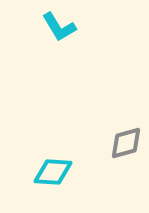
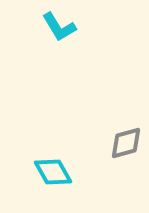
cyan diamond: rotated 57 degrees clockwise
